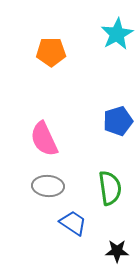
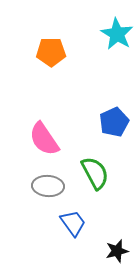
cyan star: rotated 12 degrees counterclockwise
blue pentagon: moved 4 px left, 1 px down; rotated 8 degrees counterclockwise
pink semicircle: rotated 9 degrees counterclockwise
green semicircle: moved 15 px left, 15 px up; rotated 20 degrees counterclockwise
blue trapezoid: rotated 20 degrees clockwise
black star: rotated 15 degrees counterclockwise
